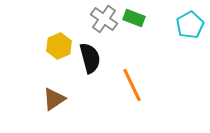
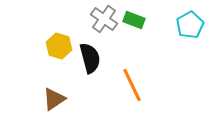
green rectangle: moved 2 px down
yellow hexagon: rotated 20 degrees counterclockwise
